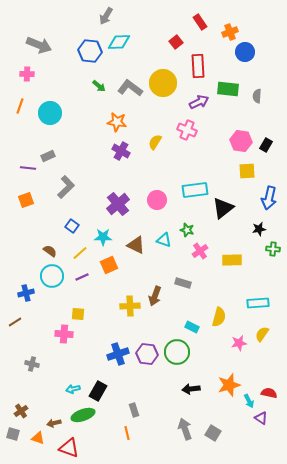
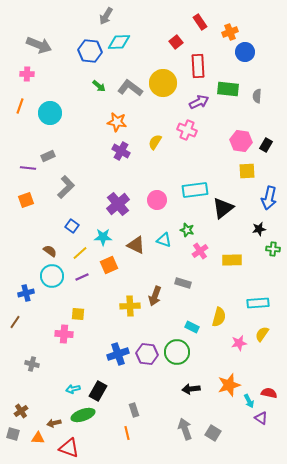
brown line at (15, 322): rotated 24 degrees counterclockwise
orange triangle at (38, 438): rotated 16 degrees counterclockwise
